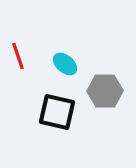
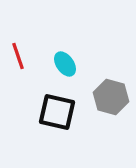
cyan ellipse: rotated 15 degrees clockwise
gray hexagon: moved 6 px right, 6 px down; rotated 16 degrees clockwise
